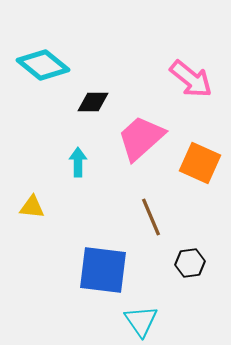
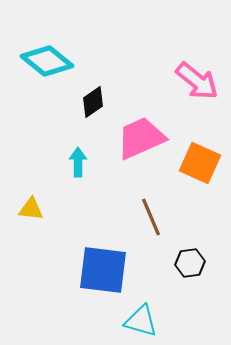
cyan diamond: moved 4 px right, 4 px up
pink arrow: moved 6 px right, 2 px down
black diamond: rotated 36 degrees counterclockwise
pink trapezoid: rotated 18 degrees clockwise
yellow triangle: moved 1 px left, 2 px down
cyan triangle: rotated 39 degrees counterclockwise
